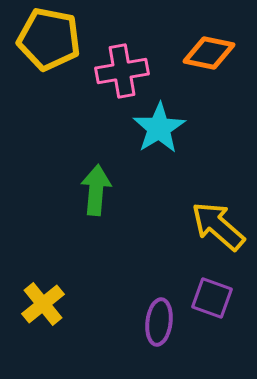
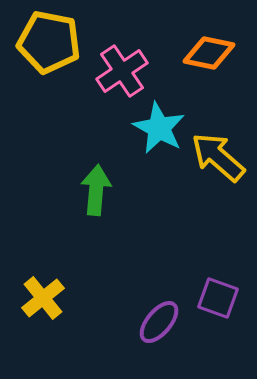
yellow pentagon: moved 3 px down
pink cross: rotated 24 degrees counterclockwise
cyan star: rotated 12 degrees counterclockwise
yellow arrow: moved 69 px up
purple square: moved 6 px right
yellow cross: moved 6 px up
purple ellipse: rotated 33 degrees clockwise
